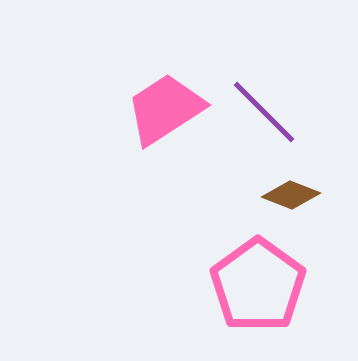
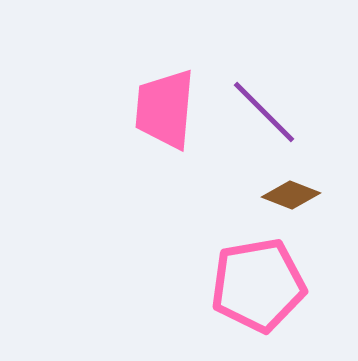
pink trapezoid: rotated 52 degrees counterclockwise
pink pentagon: rotated 26 degrees clockwise
